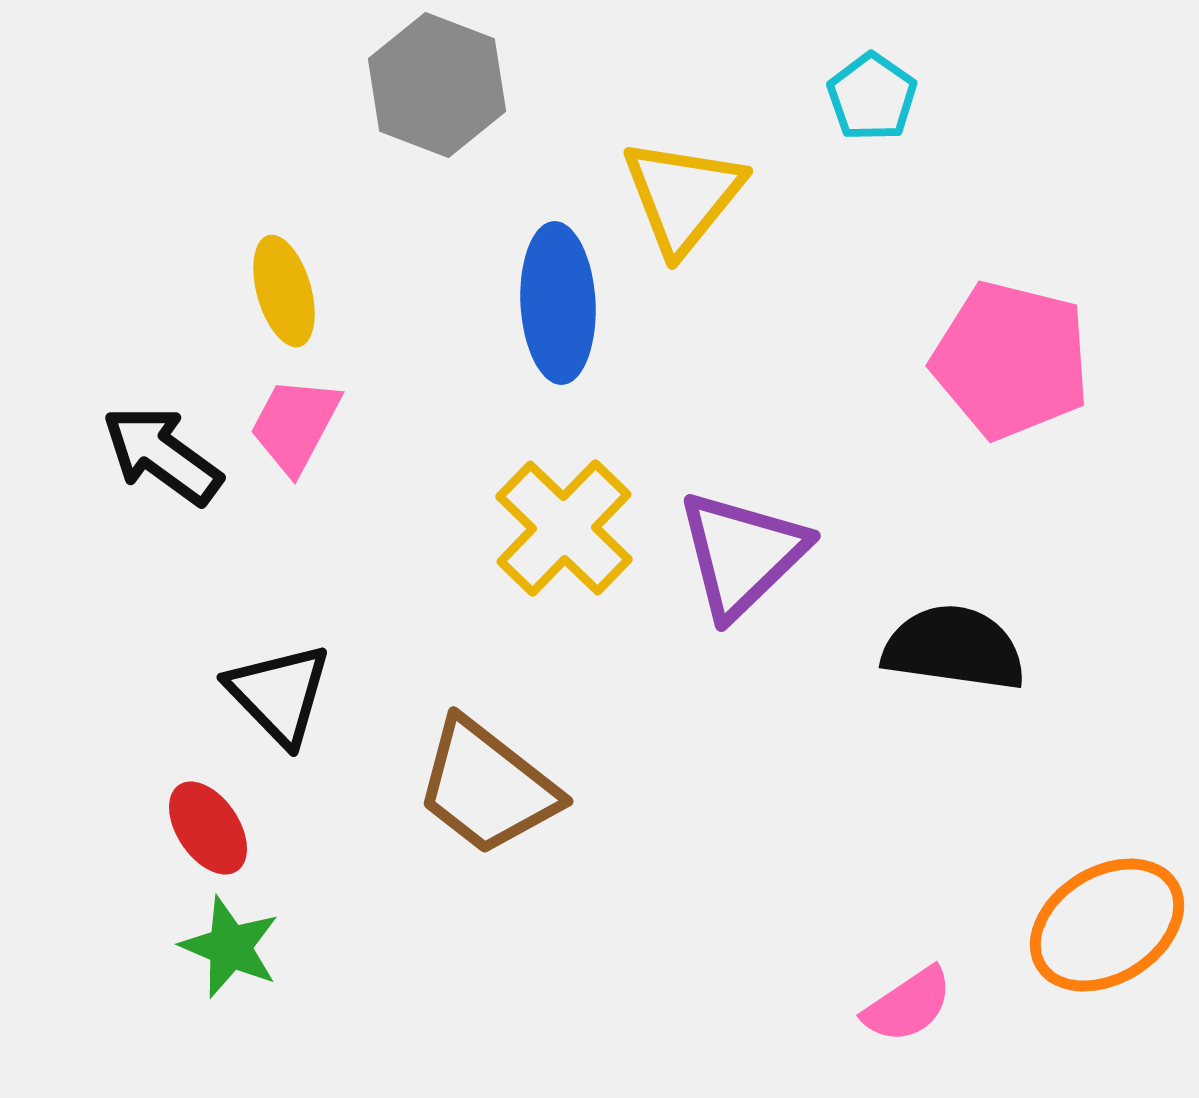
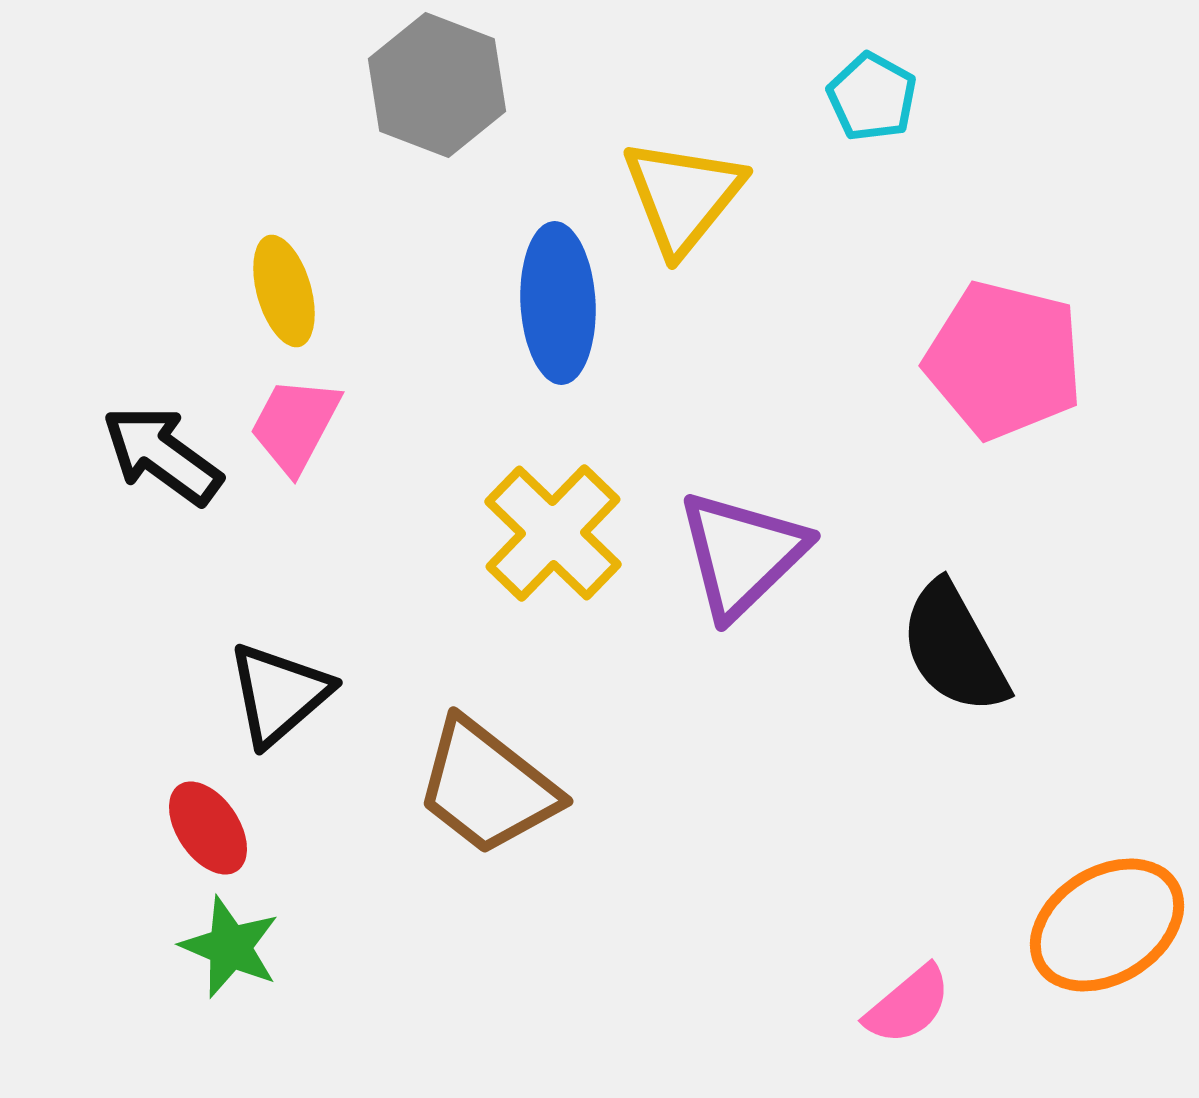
cyan pentagon: rotated 6 degrees counterclockwise
pink pentagon: moved 7 px left
yellow cross: moved 11 px left, 5 px down
black semicircle: rotated 127 degrees counterclockwise
black triangle: rotated 33 degrees clockwise
pink semicircle: rotated 6 degrees counterclockwise
